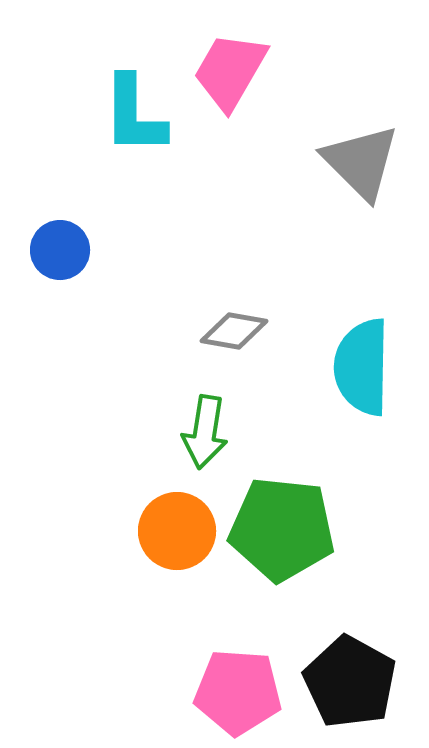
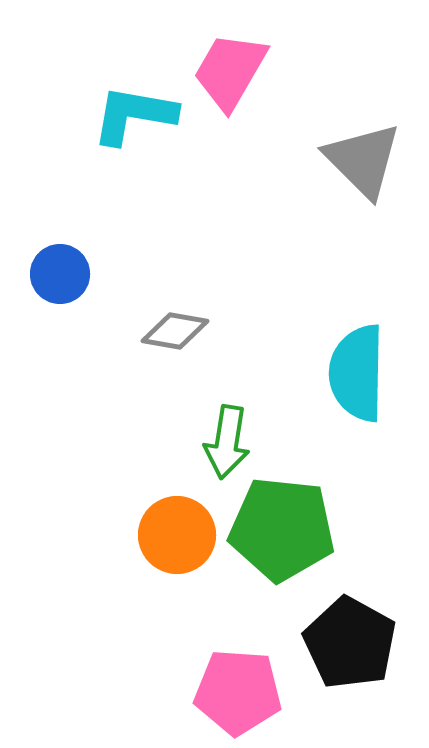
cyan L-shape: rotated 100 degrees clockwise
gray triangle: moved 2 px right, 2 px up
blue circle: moved 24 px down
gray diamond: moved 59 px left
cyan semicircle: moved 5 px left, 6 px down
green arrow: moved 22 px right, 10 px down
orange circle: moved 4 px down
black pentagon: moved 39 px up
